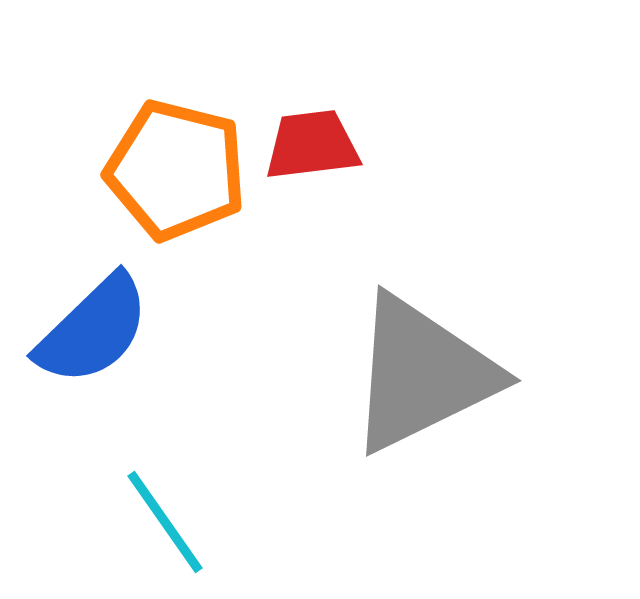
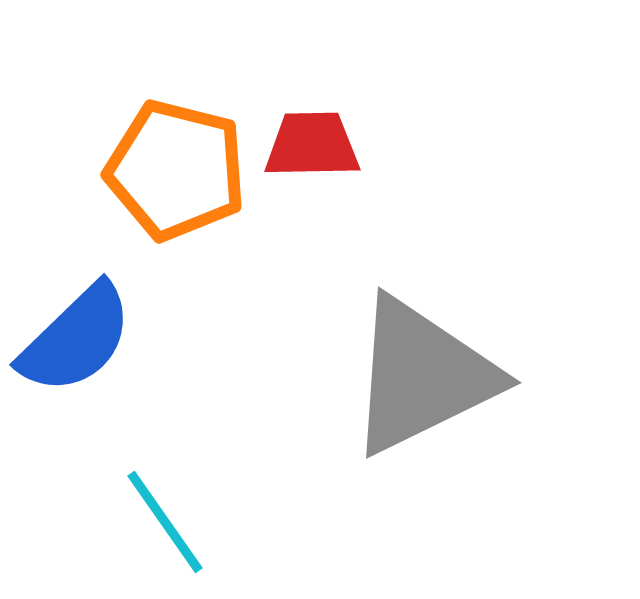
red trapezoid: rotated 6 degrees clockwise
blue semicircle: moved 17 px left, 9 px down
gray triangle: moved 2 px down
